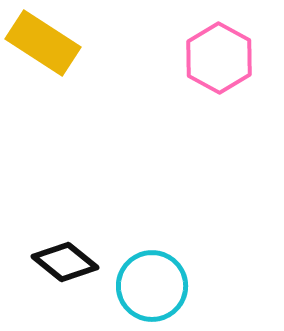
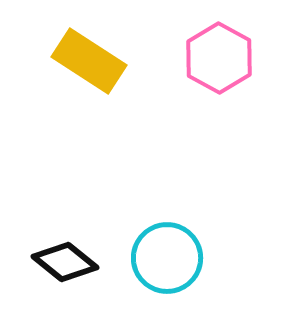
yellow rectangle: moved 46 px right, 18 px down
cyan circle: moved 15 px right, 28 px up
